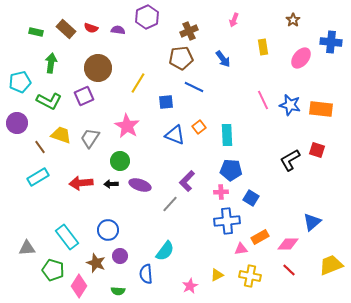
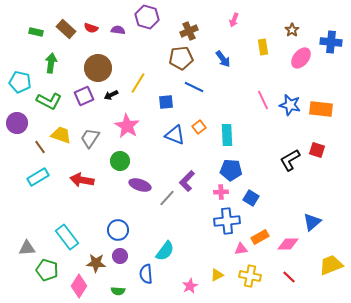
purple hexagon at (147, 17): rotated 20 degrees counterclockwise
brown star at (293, 20): moved 1 px left, 10 px down
cyan pentagon at (20, 82): rotated 25 degrees clockwise
red arrow at (81, 183): moved 1 px right, 3 px up; rotated 15 degrees clockwise
black arrow at (111, 184): moved 89 px up; rotated 24 degrees counterclockwise
gray line at (170, 204): moved 3 px left, 6 px up
blue circle at (108, 230): moved 10 px right
brown star at (96, 263): rotated 18 degrees counterclockwise
green pentagon at (53, 270): moved 6 px left
red line at (289, 270): moved 7 px down
